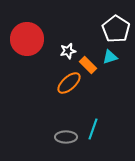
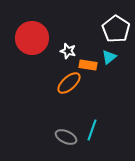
red circle: moved 5 px right, 1 px up
white star: rotated 28 degrees clockwise
cyan triangle: moved 1 px left; rotated 21 degrees counterclockwise
orange rectangle: rotated 36 degrees counterclockwise
cyan line: moved 1 px left, 1 px down
gray ellipse: rotated 25 degrees clockwise
